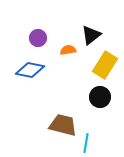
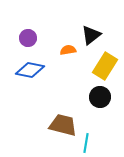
purple circle: moved 10 px left
yellow rectangle: moved 1 px down
